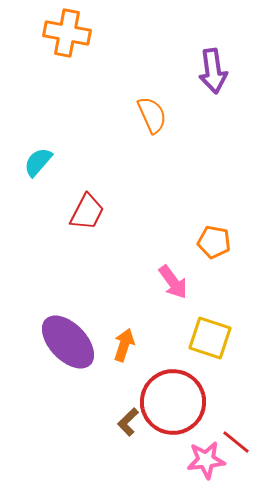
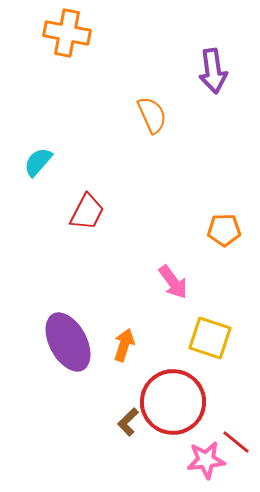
orange pentagon: moved 10 px right, 12 px up; rotated 12 degrees counterclockwise
purple ellipse: rotated 16 degrees clockwise
